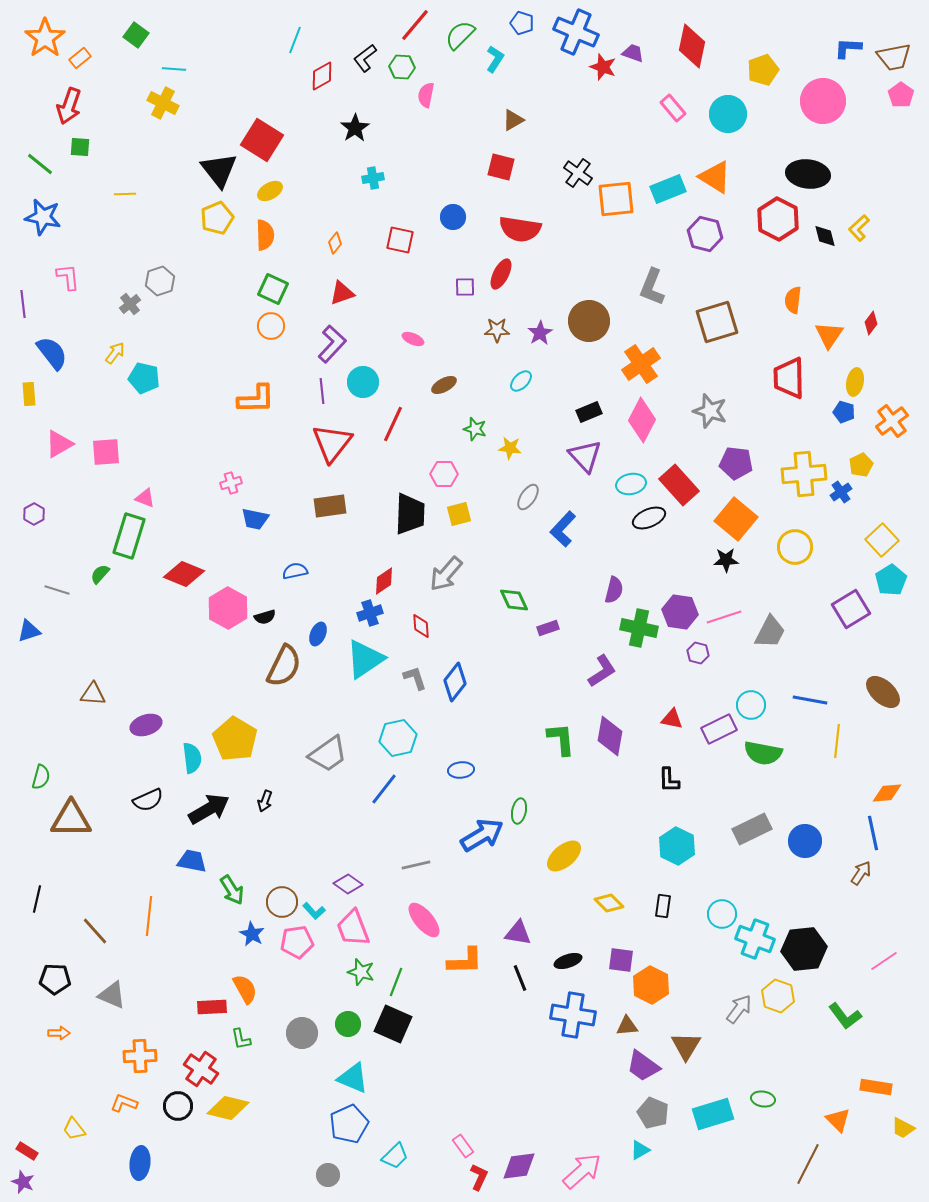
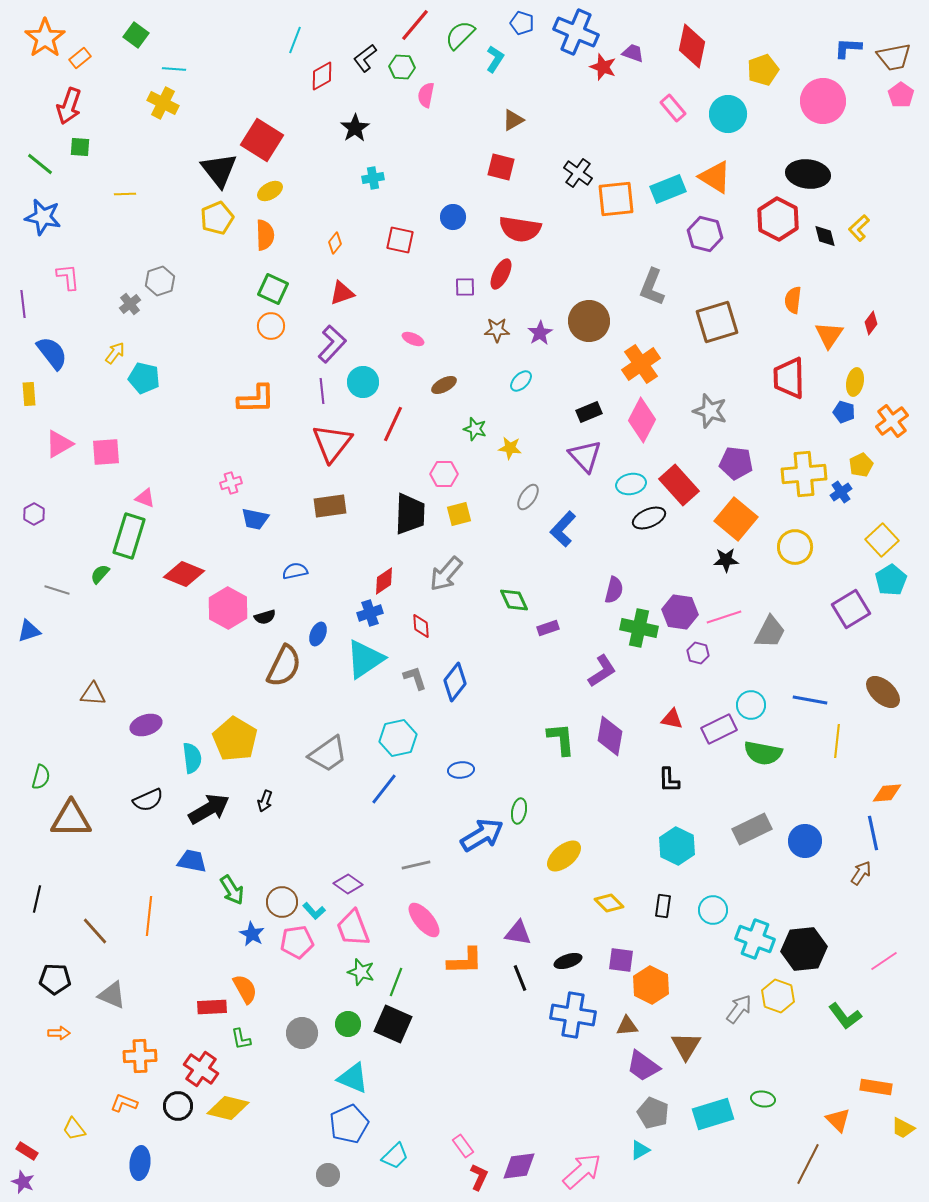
cyan circle at (722, 914): moved 9 px left, 4 px up
